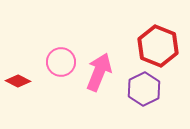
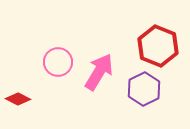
pink circle: moved 3 px left
pink arrow: rotated 9 degrees clockwise
red diamond: moved 18 px down
